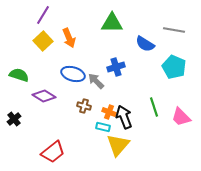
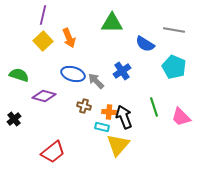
purple line: rotated 18 degrees counterclockwise
blue cross: moved 6 px right, 4 px down; rotated 18 degrees counterclockwise
purple diamond: rotated 15 degrees counterclockwise
orange cross: rotated 16 degrees counterclockwise
cyan rectangle: moved 1 px left
